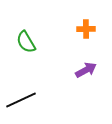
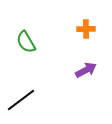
black line: rotated 12 degrees counterclockwise
